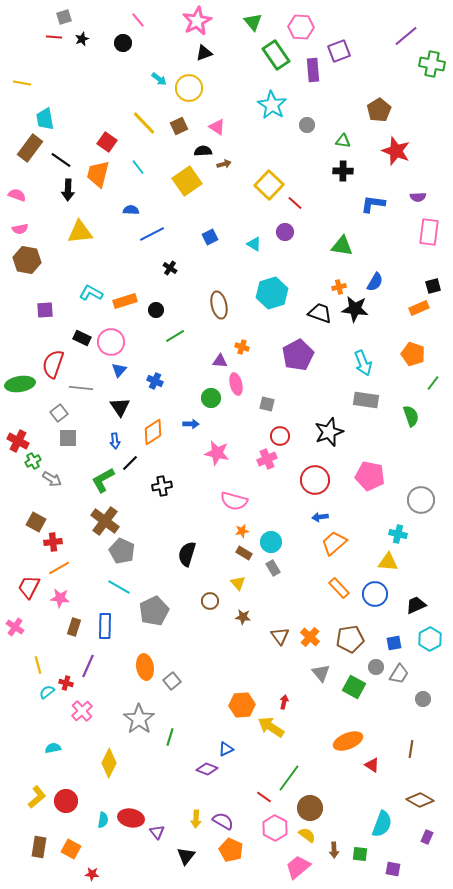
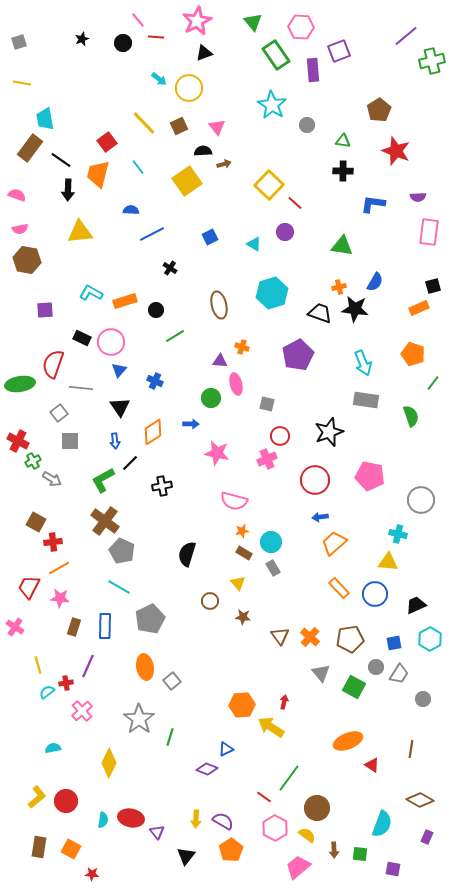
gray square at (64, 17): moved 45 px left, 25 px down
red line at (54, 37): moved 102 px right
green cross at (432, 64): moved 3 px up; rotated 25 degrees counterclockwise
pink triangle at (217, 127): rotated 18 degrees clockwise
red square at (107, 142): rotated 18 degrees clockwise
gray square at (68, 438): moved 2 px right, 3 px down
gray pentagon at (154, 611): moved 4 px left, 8 px down
red cross at (66, 683): rotated 24 degrees counterclockwise
brown circle at (310, 808): moved 7 px right
orange pentagon at (231, 850): rotated 15 degrees clockwise
